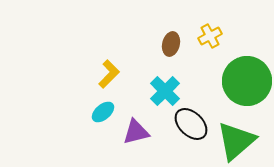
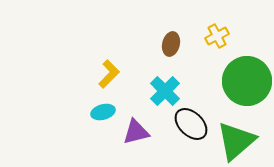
yellow cross: moved 7 px right
cyan ellipse: rotated 25 degrees clockwise
